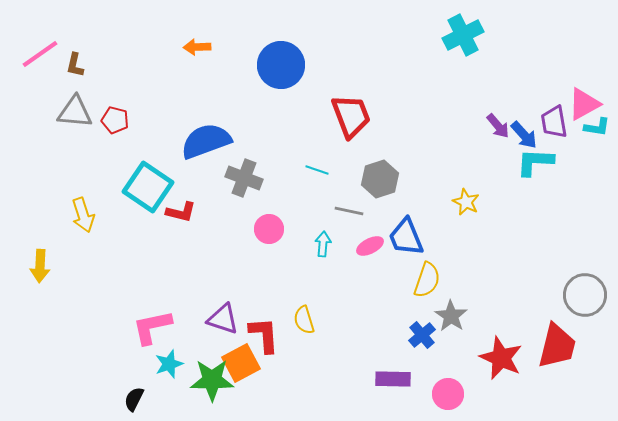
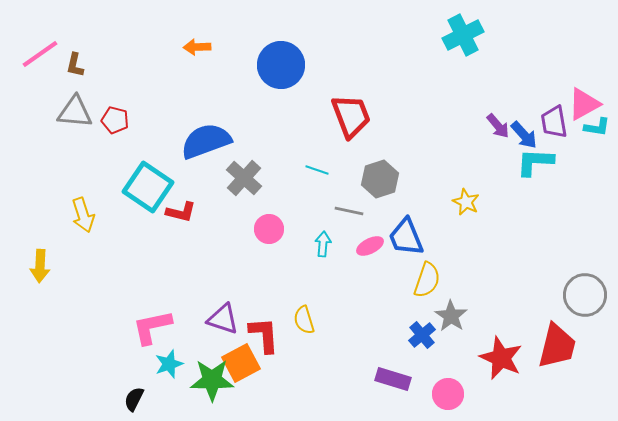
gray cross at (244, 178): rotated 21 degrees clockwise
purple rectangle at (393, 379): rotated 16 degrees clockwise
